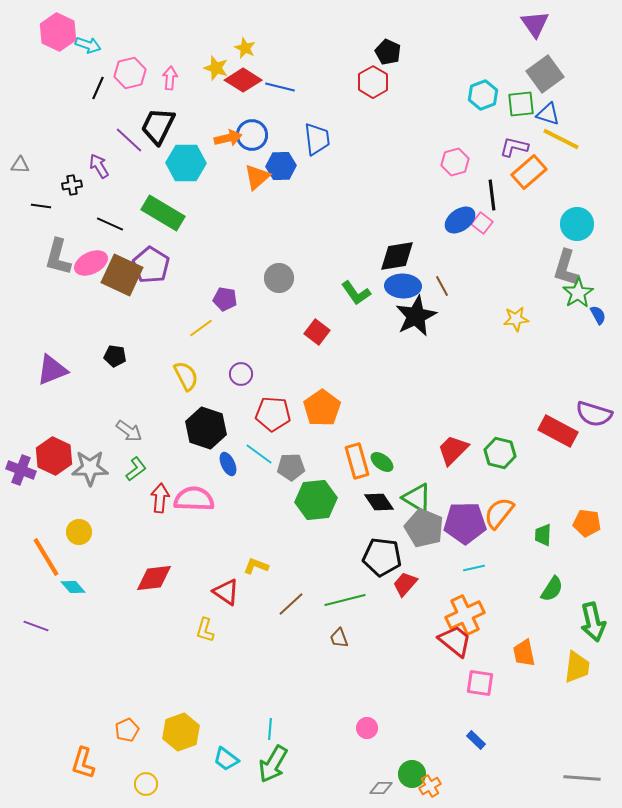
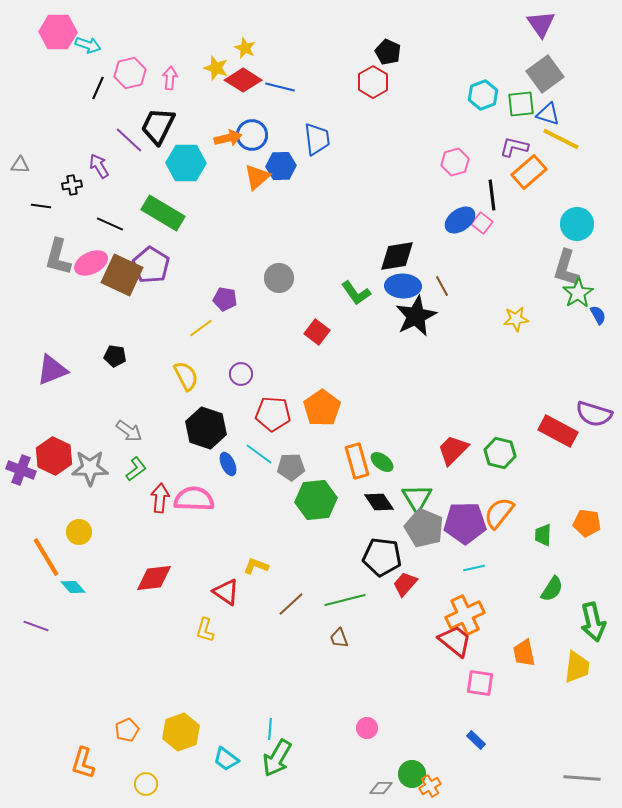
purple triangle at (535, 24): moved 6 px right
pink hexagon at (58, 32): rotated 24 degrees counterclockwise
green triangle at (417, 498): rotated 28 degrees clockwise
green arrow at (273, 764): moved 4 px right, 6 px up
